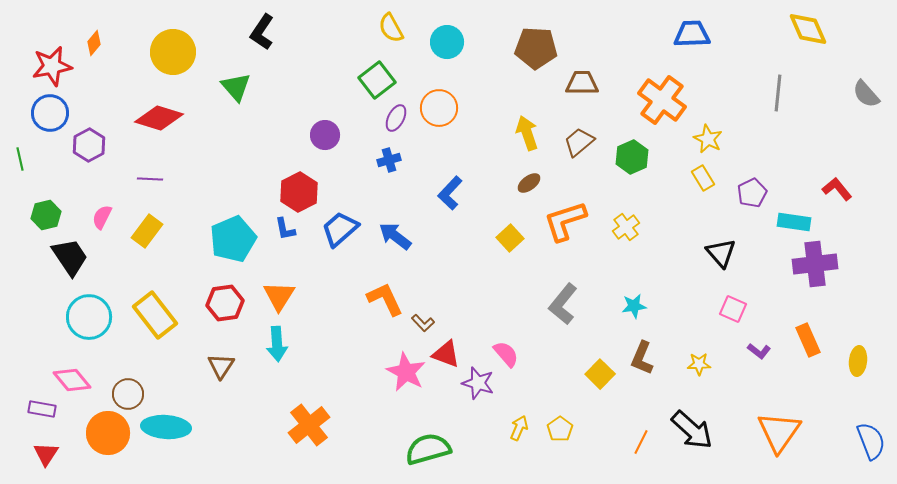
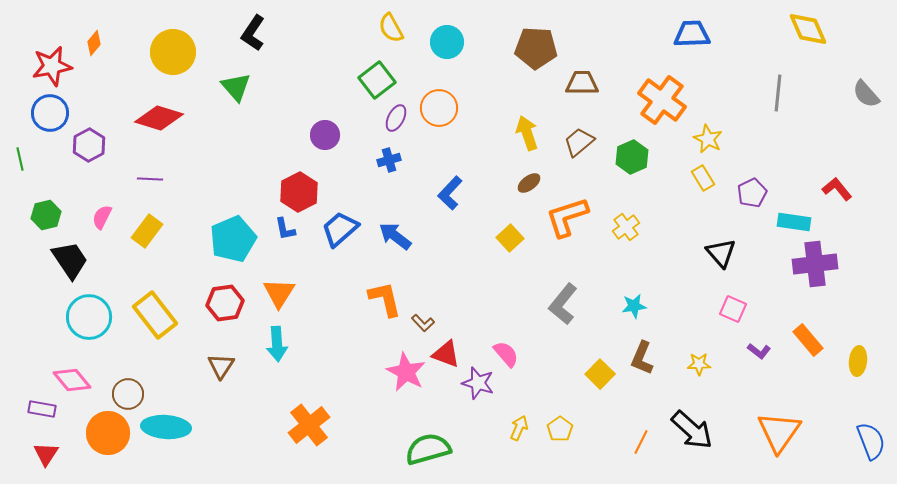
black L-shape at (262, 32): moved 9 px left, 1 px down
orange L-shape at (565, 221): moved 2 px right, 4 px up
black trapezoid at (70, 257): moved 3 px down
orange triangle at (279, 296): moved 3 px up
orange L-shape at (385, 299): rotated 12 degrees clockwise
orange rectangle at (808, 340): rotated 16 degrees counterclockwise
